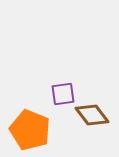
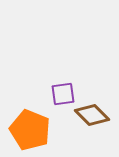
brown diamond: rotated 8 degrees counterclockwise
